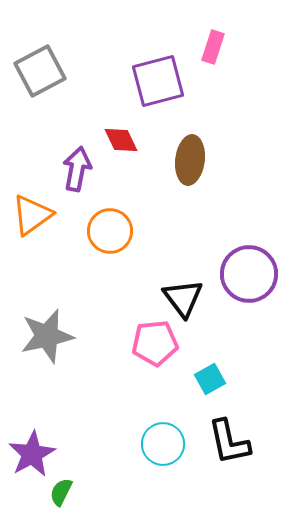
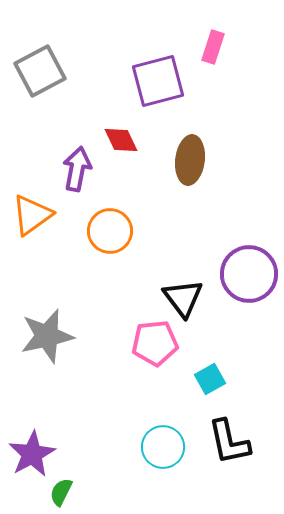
cyan circle: moved 3 px down
